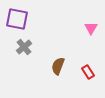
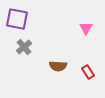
pink triangle: moved 5 px left
brown semicircle: rotated 108 degrees counterclockwise
